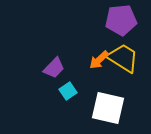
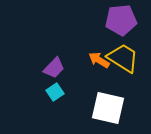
orange arrow: rotated 75 degrees clockwise
cyan square: moved 13 px left, 1 px down
